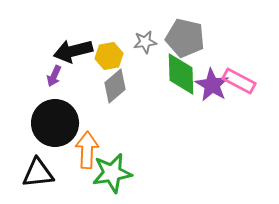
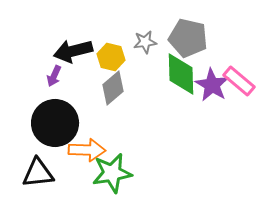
gray pentagon: moved 3 px right
yellow hexagon: moved 2 px right, 1 px down; rotated 24 degrees clockwise
pink rectangle: rotated 12 degrees clockwise
gray diamond: moved 2 px left, 2 px down
orange arrow: rotated 90 degrees clockwise
